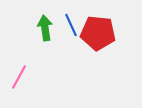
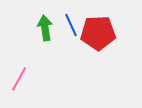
red pentagon: rotated 8 degrees counterclockwise
pink line: moved 2 px down
